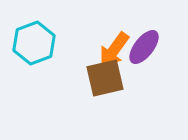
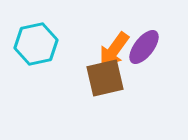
cyan hexagon: moved 2 px right, 1 px down; rotated 9 degrees clockwise
